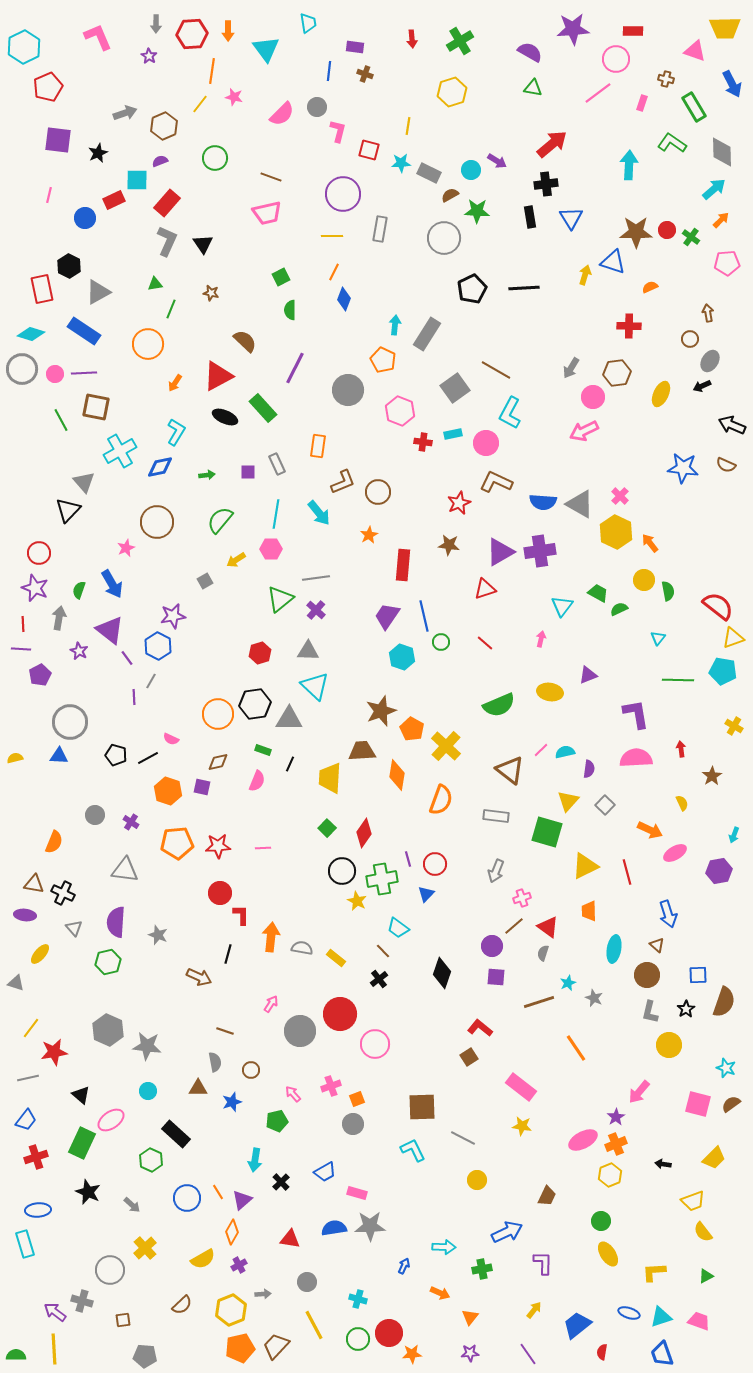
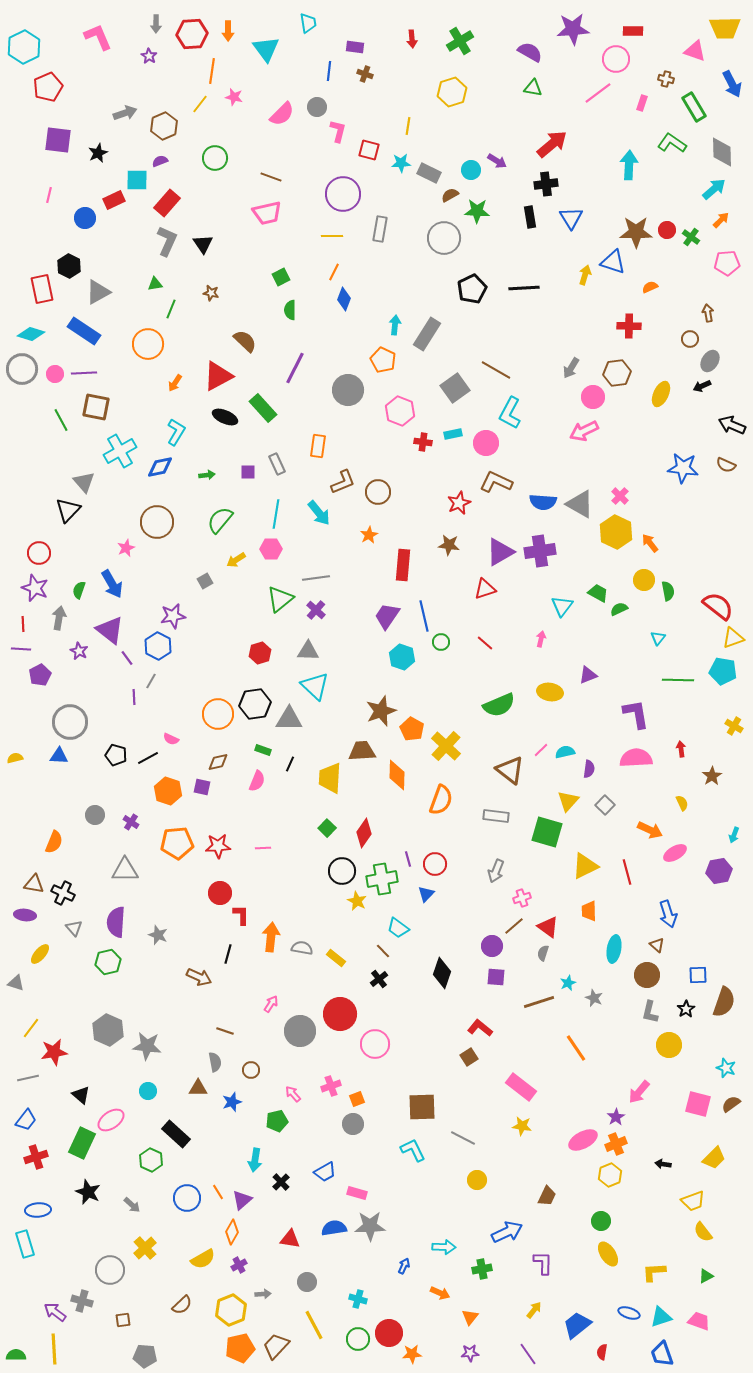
orange diamond at (397, 775): rotated 8 degrees counterclockwise
gray triangle at (125, 870): rotated 8 degrees counterclockwise
